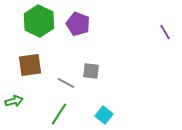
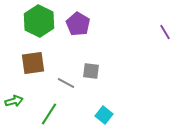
purple pentagon: rotated 10 degrees clockwise
brown square: moved 3 px right, 2 px up
green line: moved 10 px left
